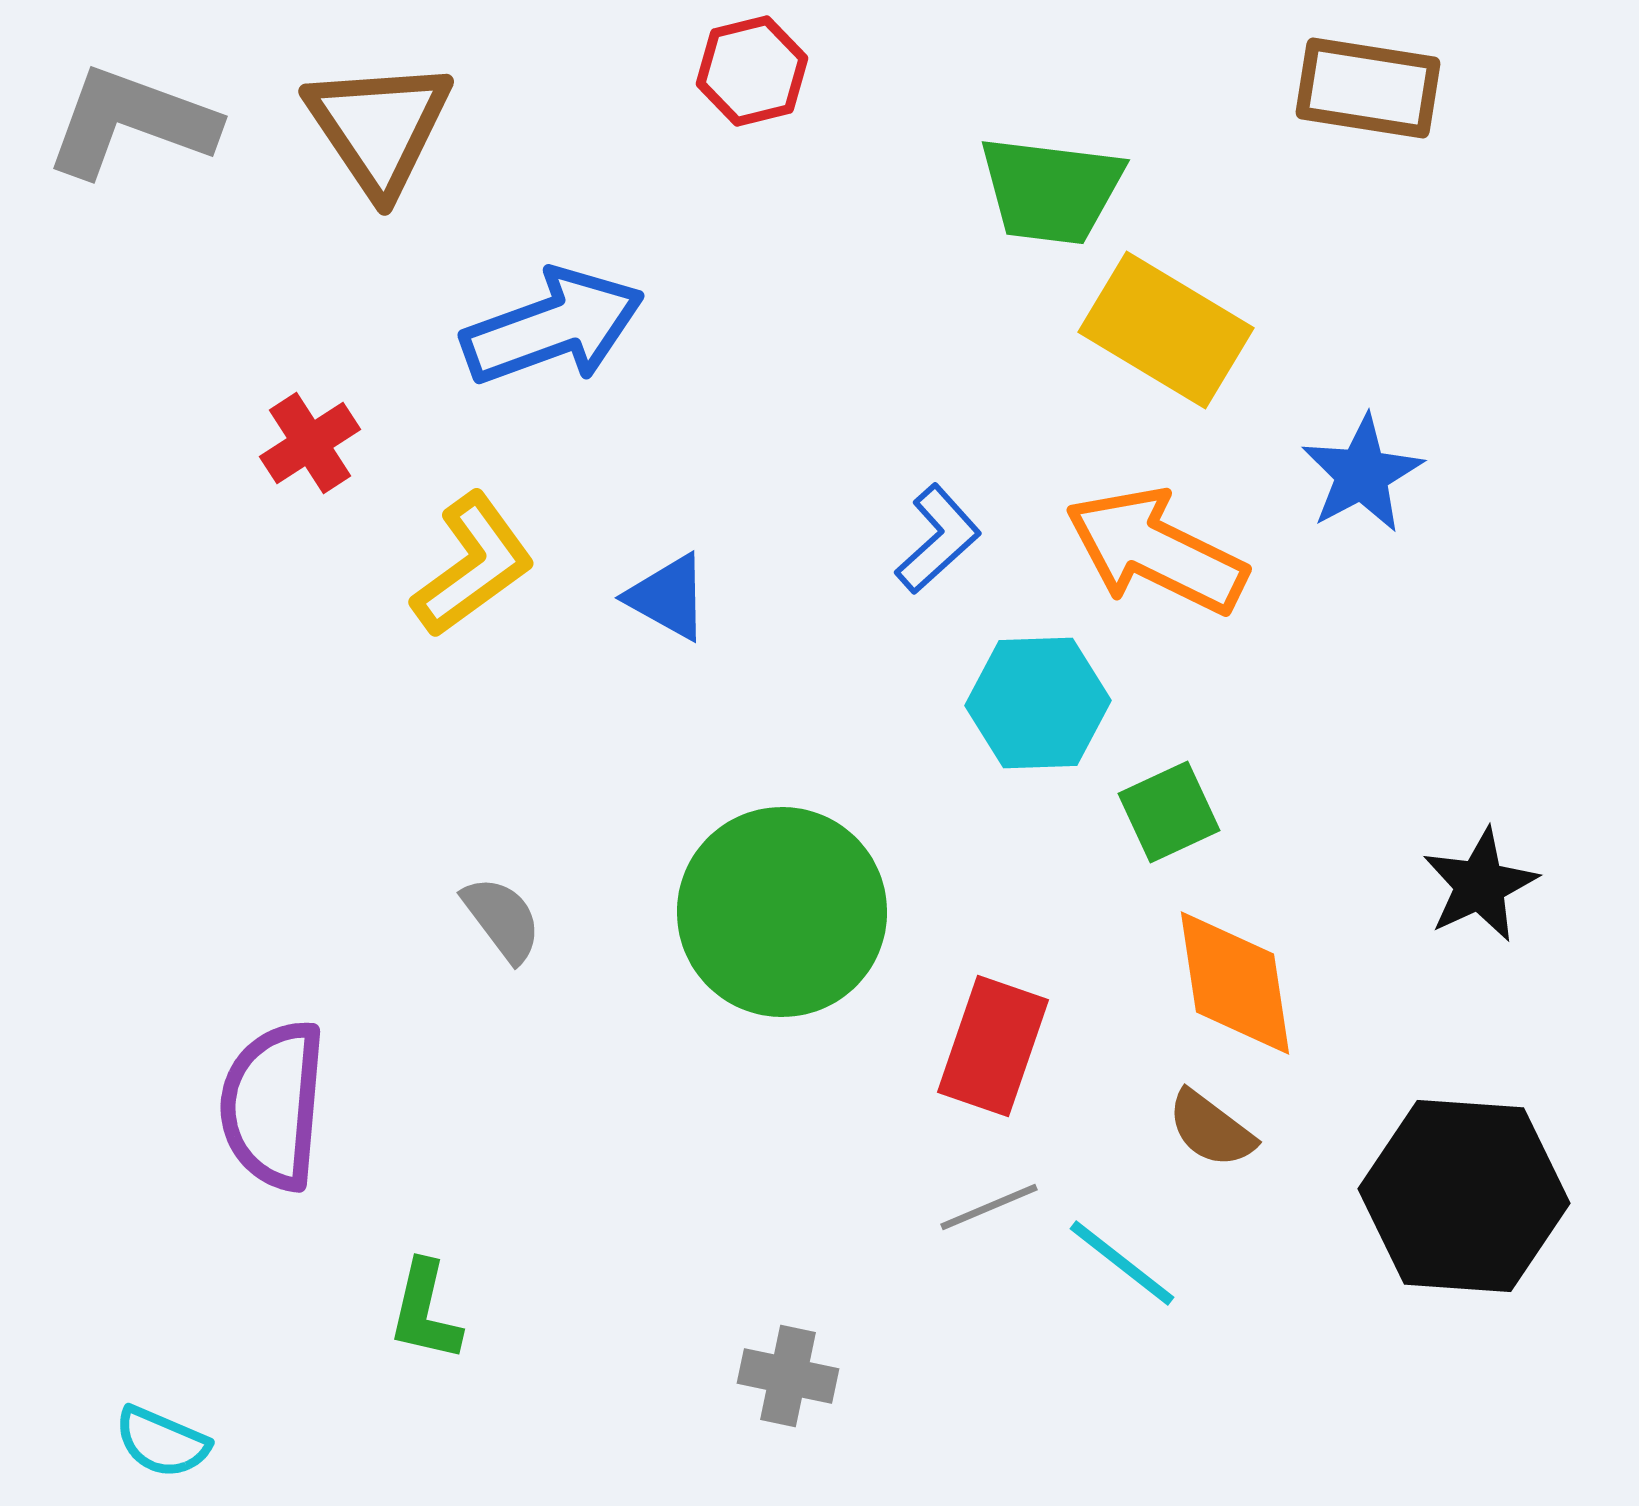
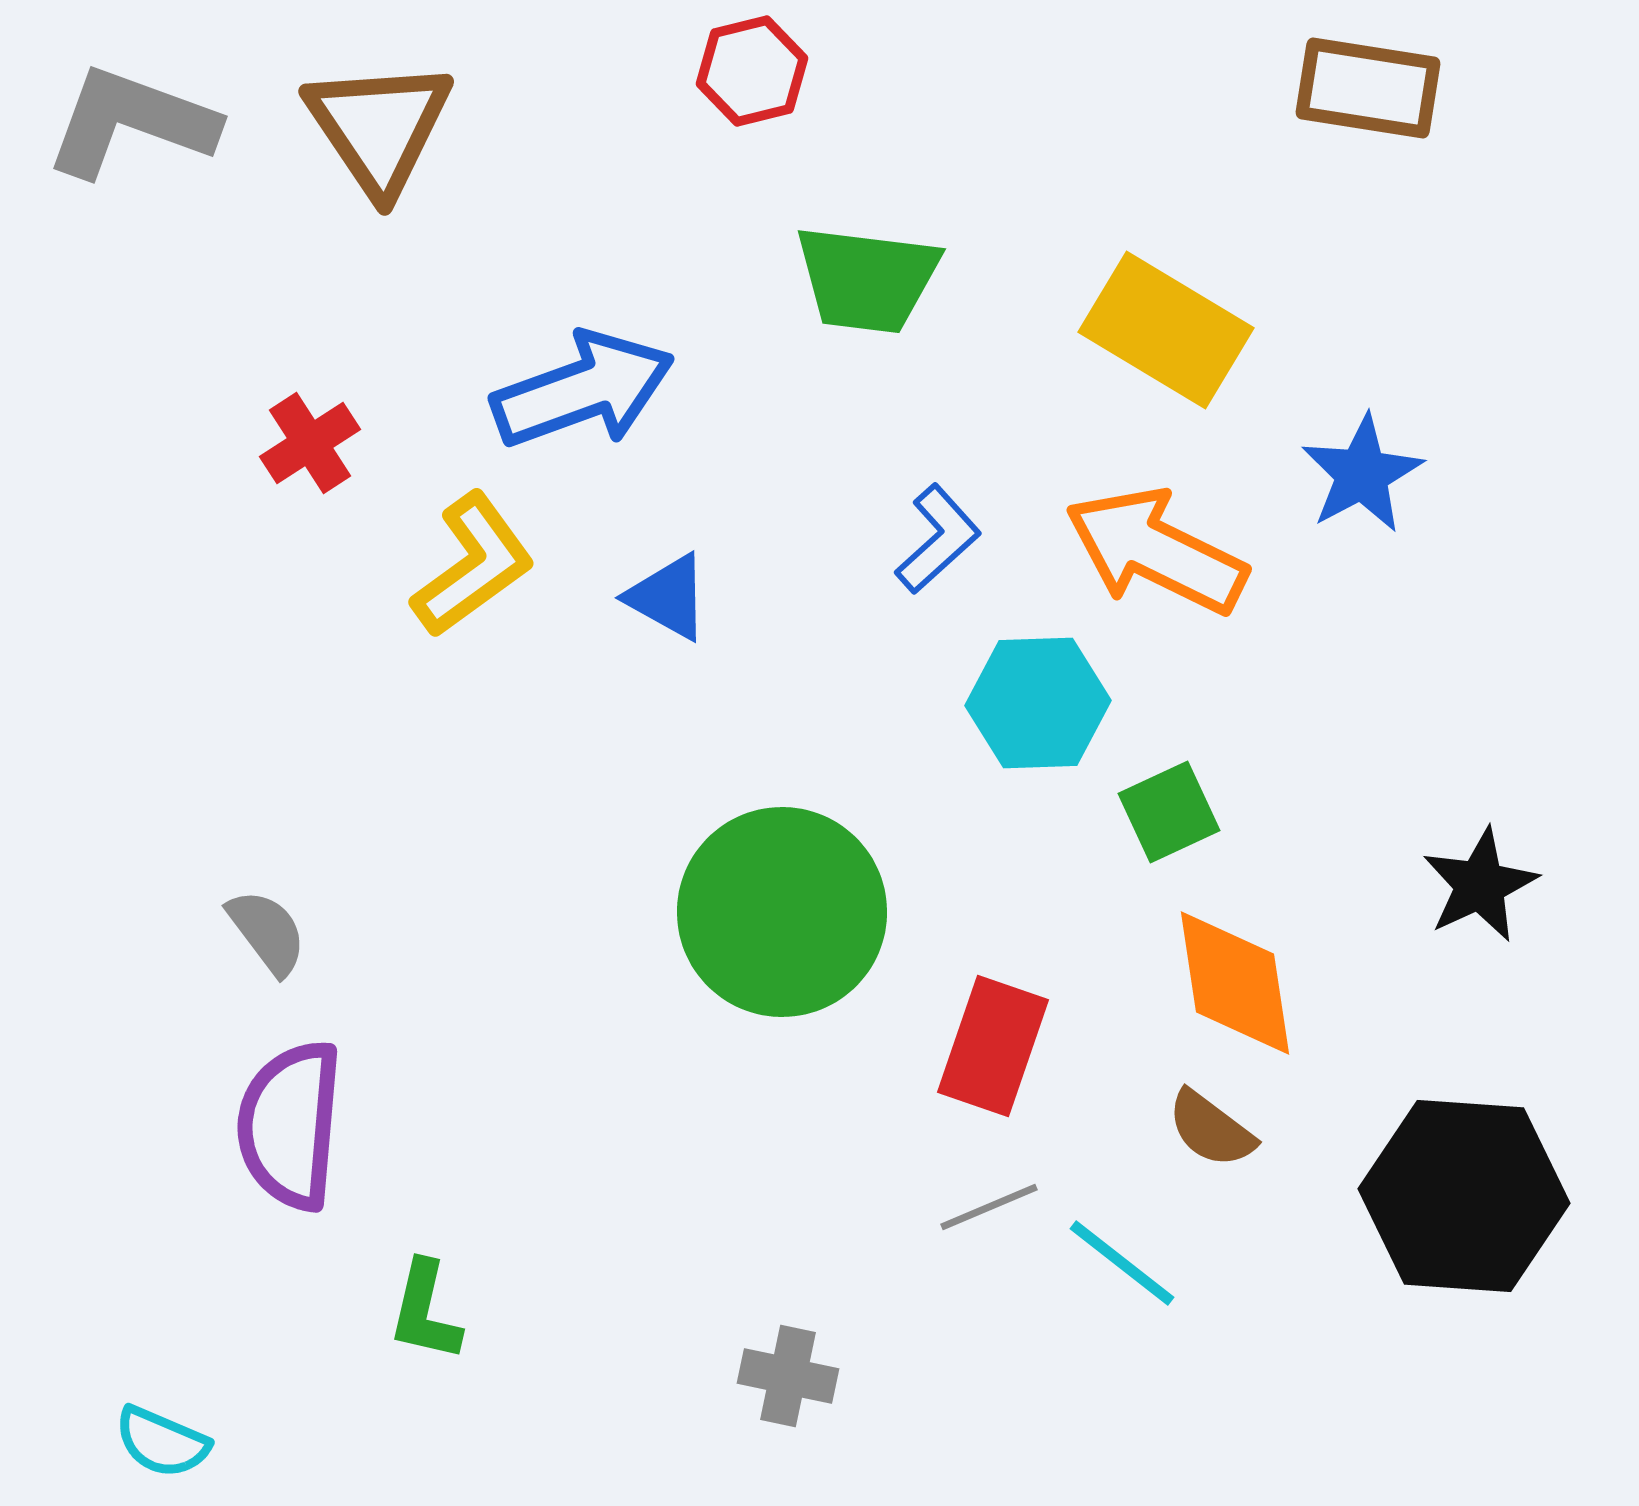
green trapezoid: moved 184 px left, 89 px down
blue arrow: moved 30 px right, 63 px down
gray semicircle: moved 235 px left, 13 px down
purple semicircle: moved 17 px right, 20 px down
